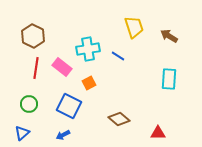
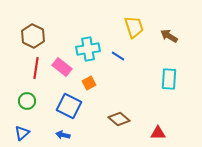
green circle: moved 2 px left, 3 px up
blue arrow: rotated 40 degrees clockwise
